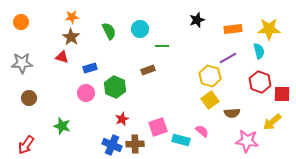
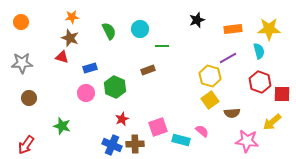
brown star: moved 1 px left, 1 px down; rotated 12 degrees counterclockwise
